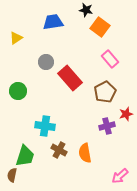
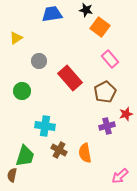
blue trapezoid: moved 1 px left, 8 px up
gray circle: moved 7 px left, 1 px up
green circle: moved 4 px right
